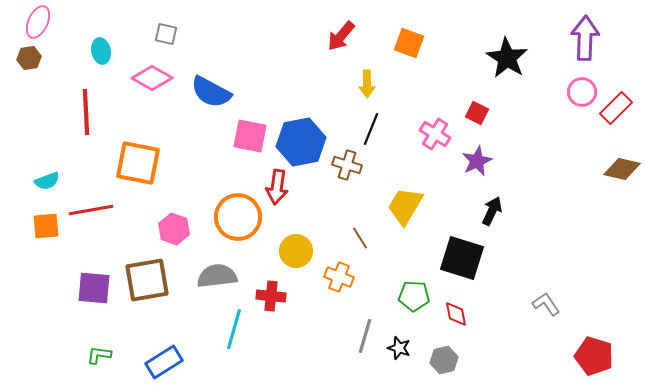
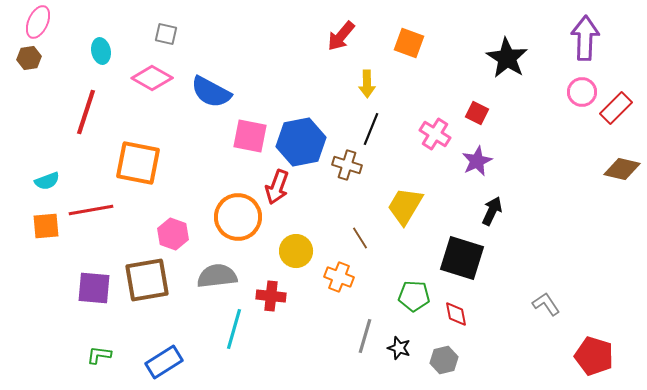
red line at (86, 112): rotated 21 degrees clockwise
red arrow at (277, 187): rotated 12 degrees clockwise
pink hexagon at (174, 229): moved 1 px left, 5 px down
